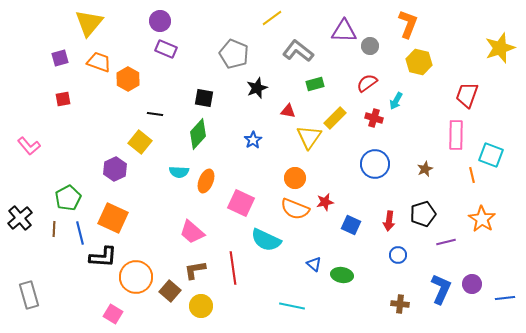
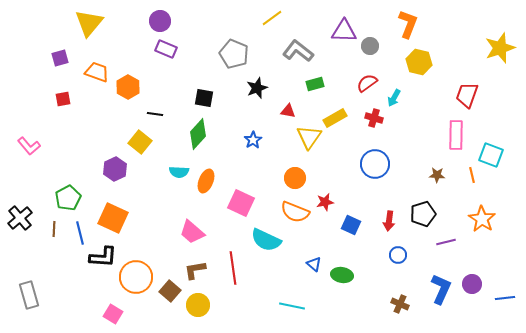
orange trapezoid at (99, 62): moved 2 px left, 10 px down
orange hexagon at (128, 79): moved 8 px down
cyan arrow at (396, 101): moved 2 px left, 3 px up
yellow rectangle at (335, 118): rotated 15 degrees clockwise
brown star at (425, 169): moved 12 px right, 6 px down; rotated 28 degrees clockwise
orange semicircle at (295, 209): moved 3 px down
brown cross at (400, 304): rotated 18 degrees clockwise
yellow circle at (201, 306): moved 3 px left, 1 px up
